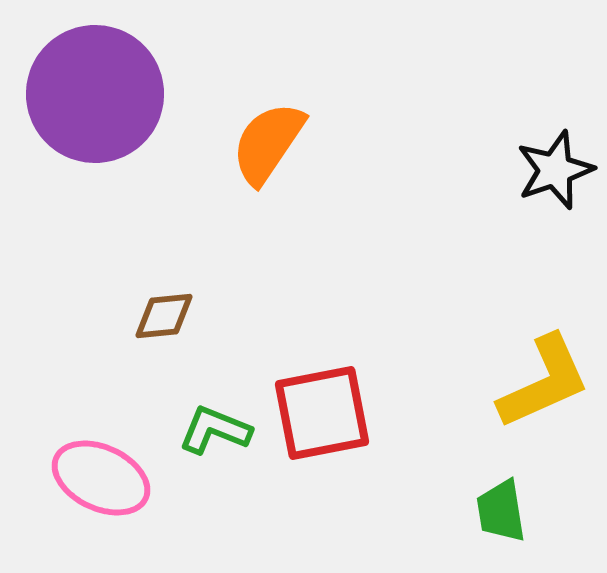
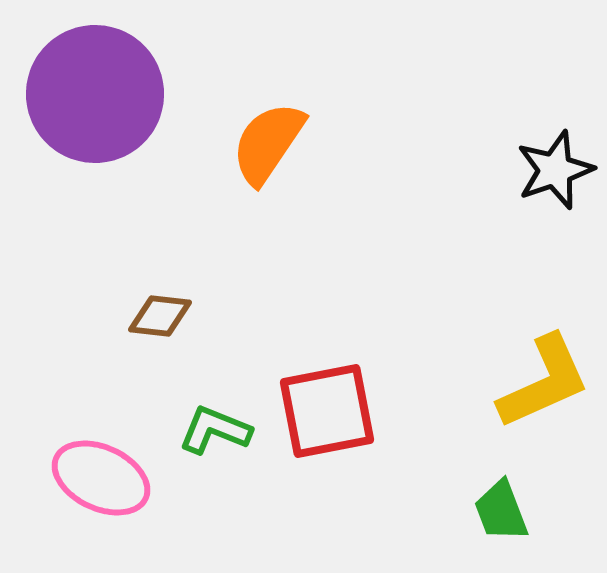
brown diamond: moved 4 px left; rotated 12 degrees clockwise
red square: moved 5 px right, 2 px up
green trapezoid: rotated 12 degrees counterclockwise
